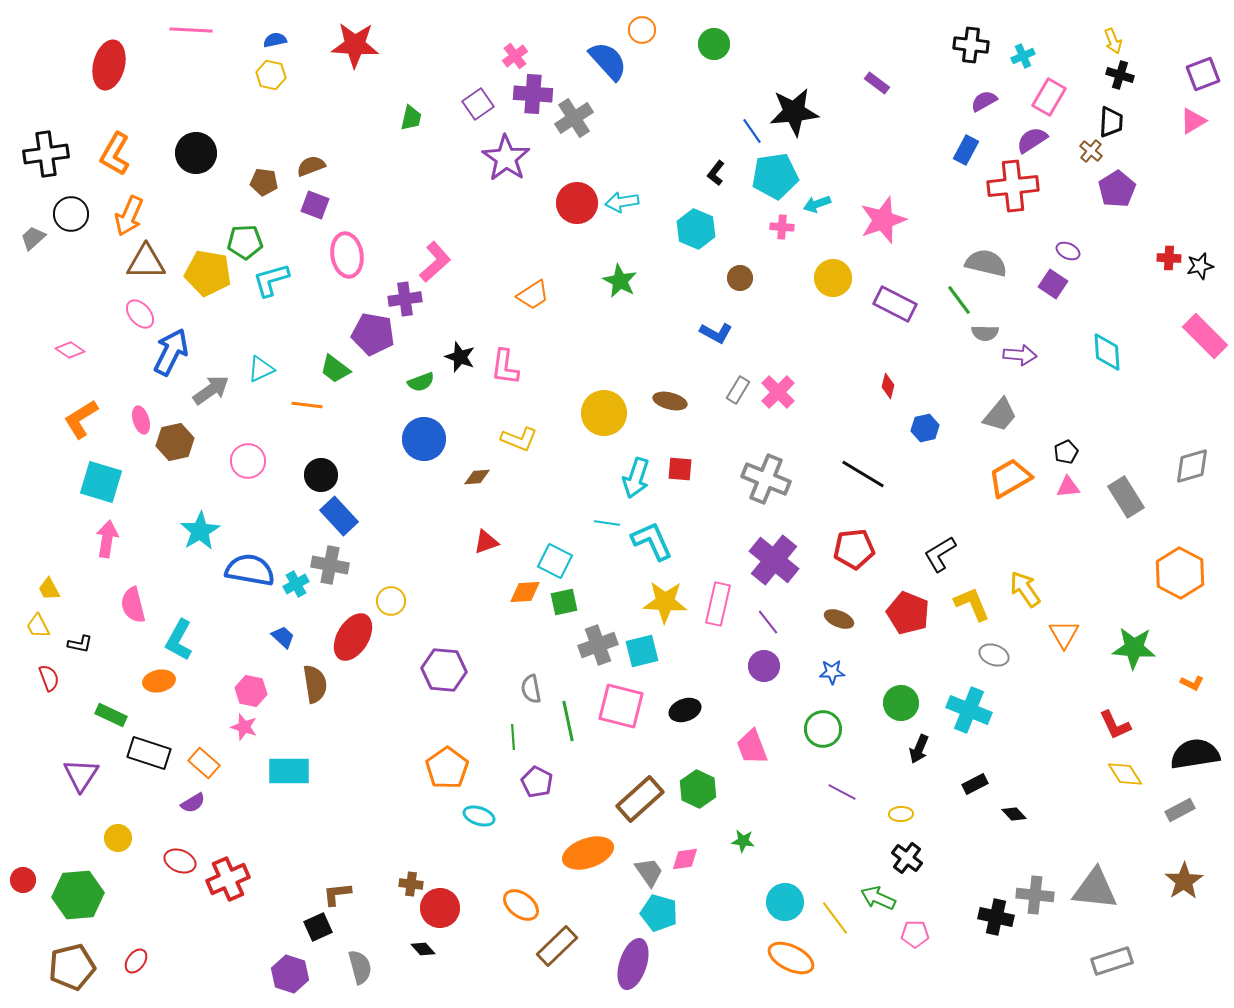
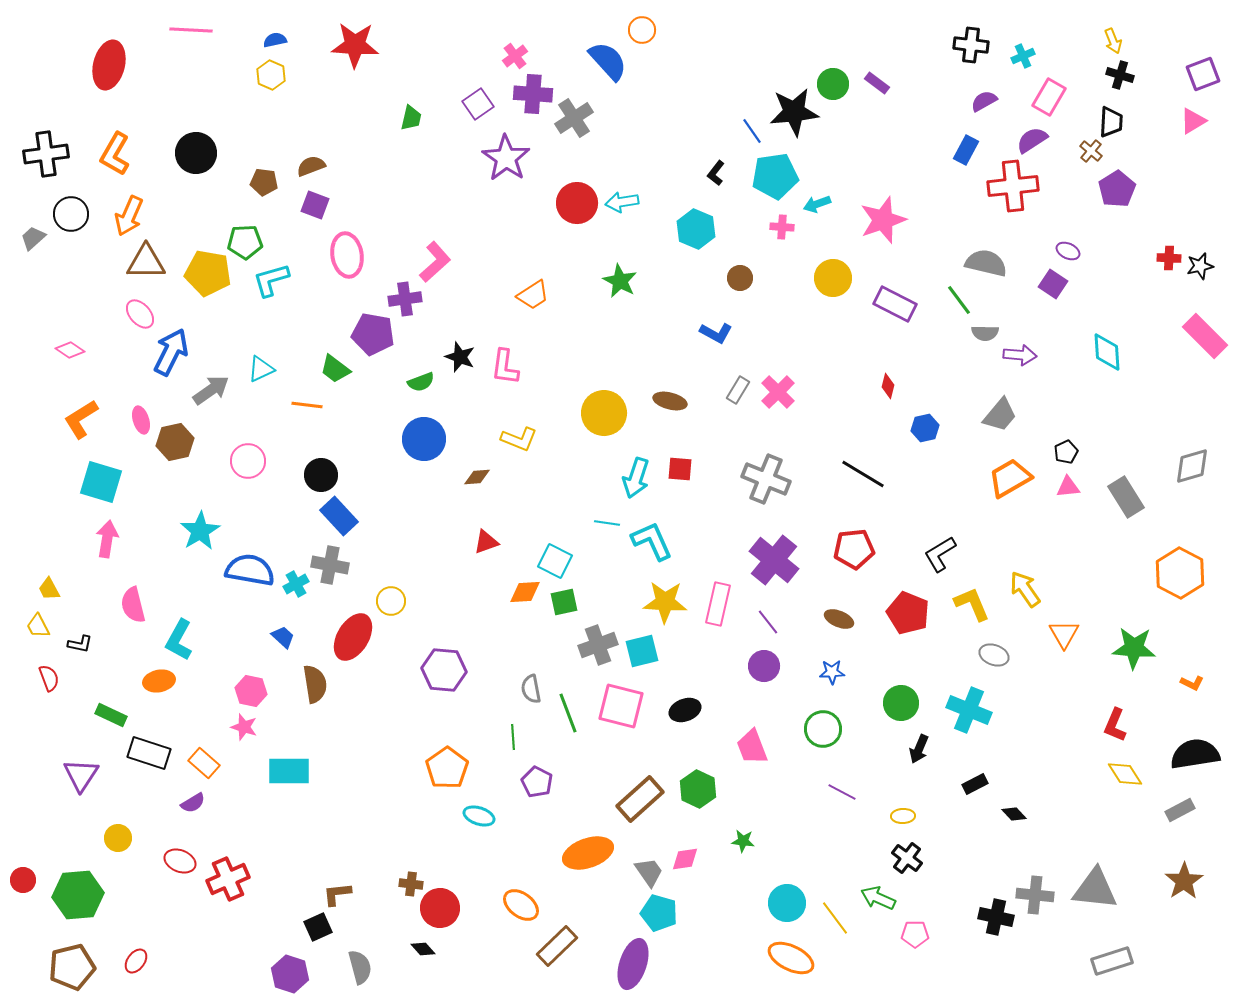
green circle at (714, 44): moved 119 px right, 40 px down
yellow hexagon at (271, 75): rotated 12 degrees clockwise
green line at (568, 721): moved 8 px up; rotated 9 degrees counterclockwise
red L-shape at (1115, 725): rotated 48 degrees clockwise
yellow ellipse at (901, 814): moved 2 px right, 2 px down
cyan circle at (785, 902): moved 2 px right, 1 px down
